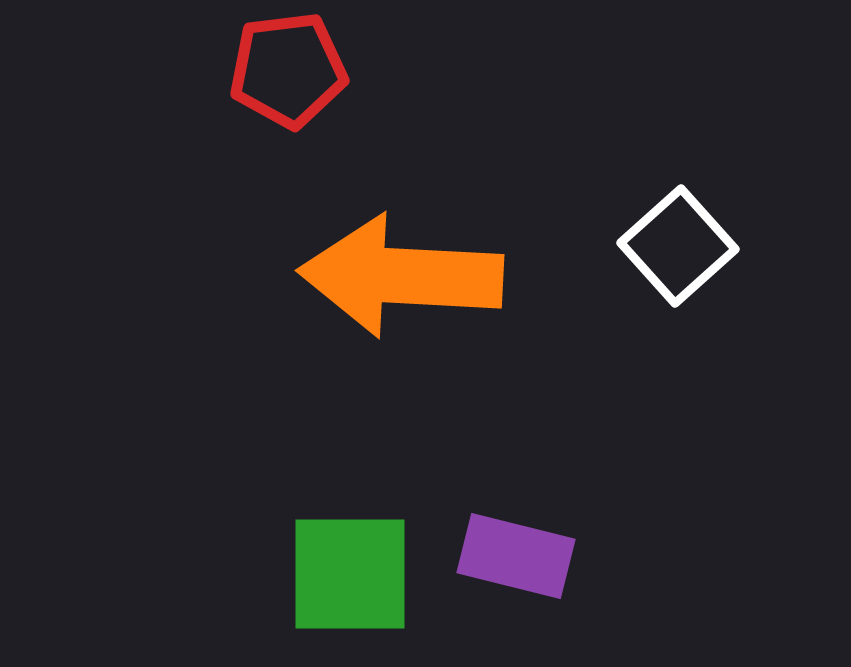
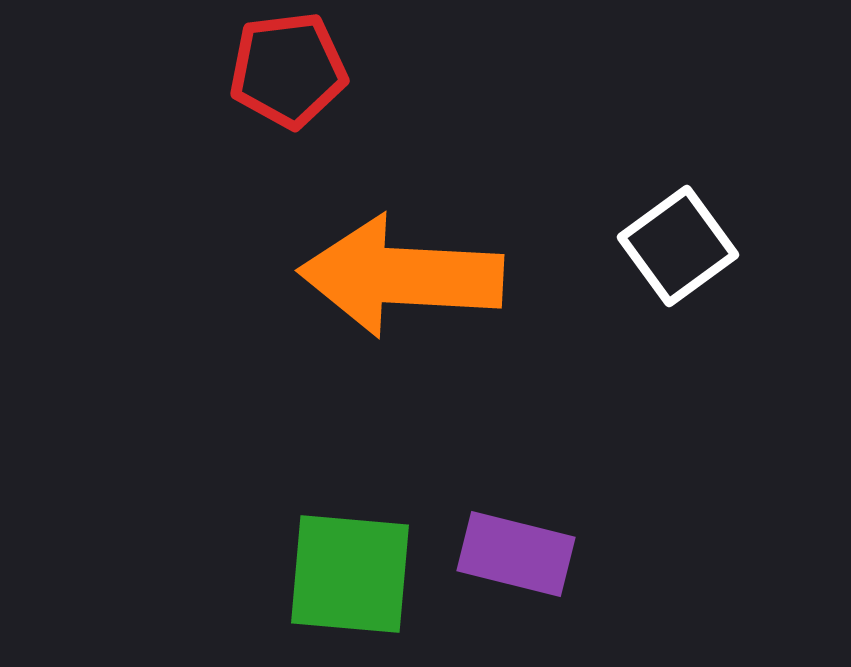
white square: rotated 6 degrees clockwise
purple rectangle: moved 2 px up
green square: rotated 5 degrees clockwise
